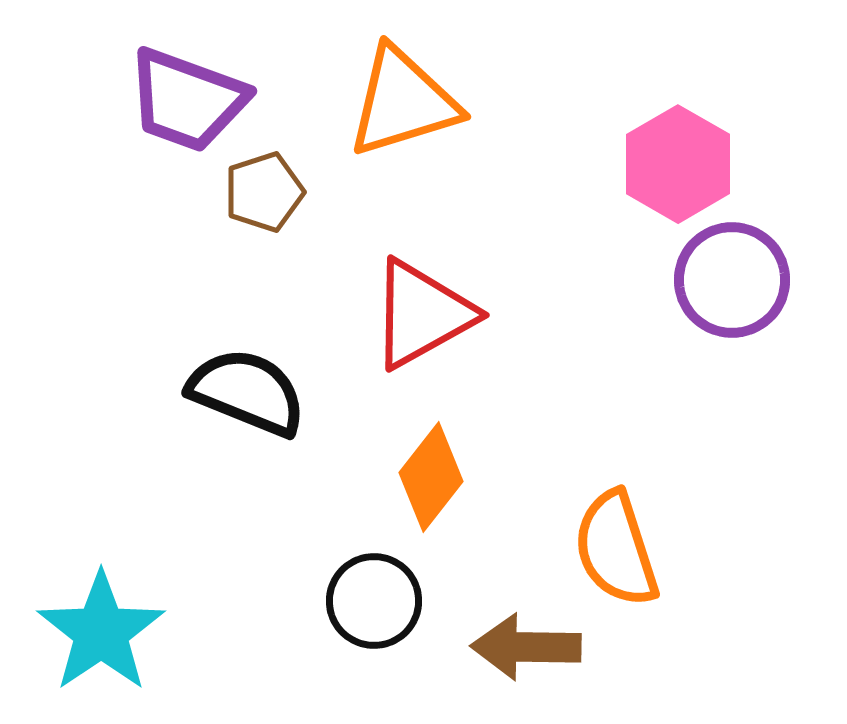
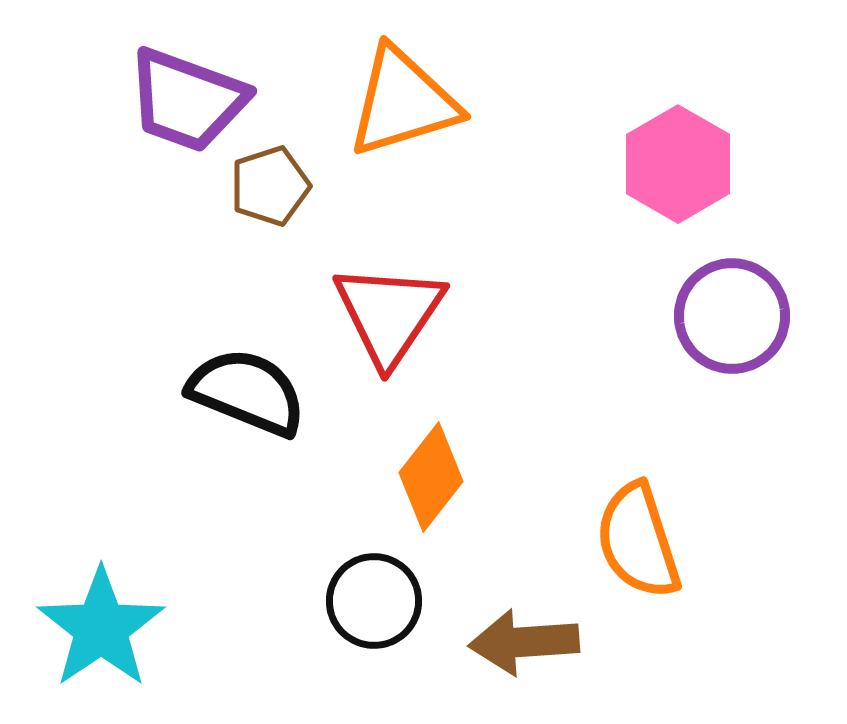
brown pentagon: moved 6 px right, 6 px up
purple circle: moved 36 px down
red triangle: moved 33 px left; rotated 27 degrees counterclockwise
orange semicircle: moved 22 px right, 8 px up
cyan star: moved 4 px up
brown arrow: moved 2 px left, 5 px up; rotated 5 degrees counterclockwise
